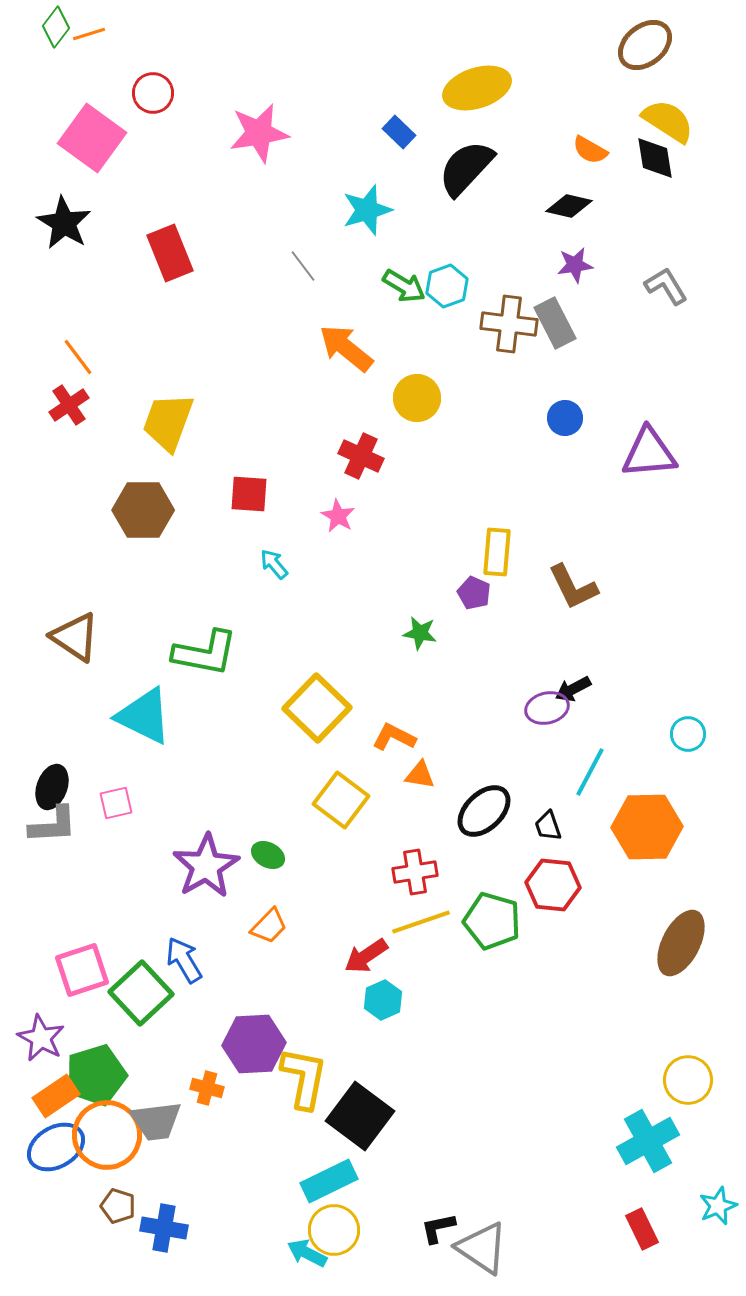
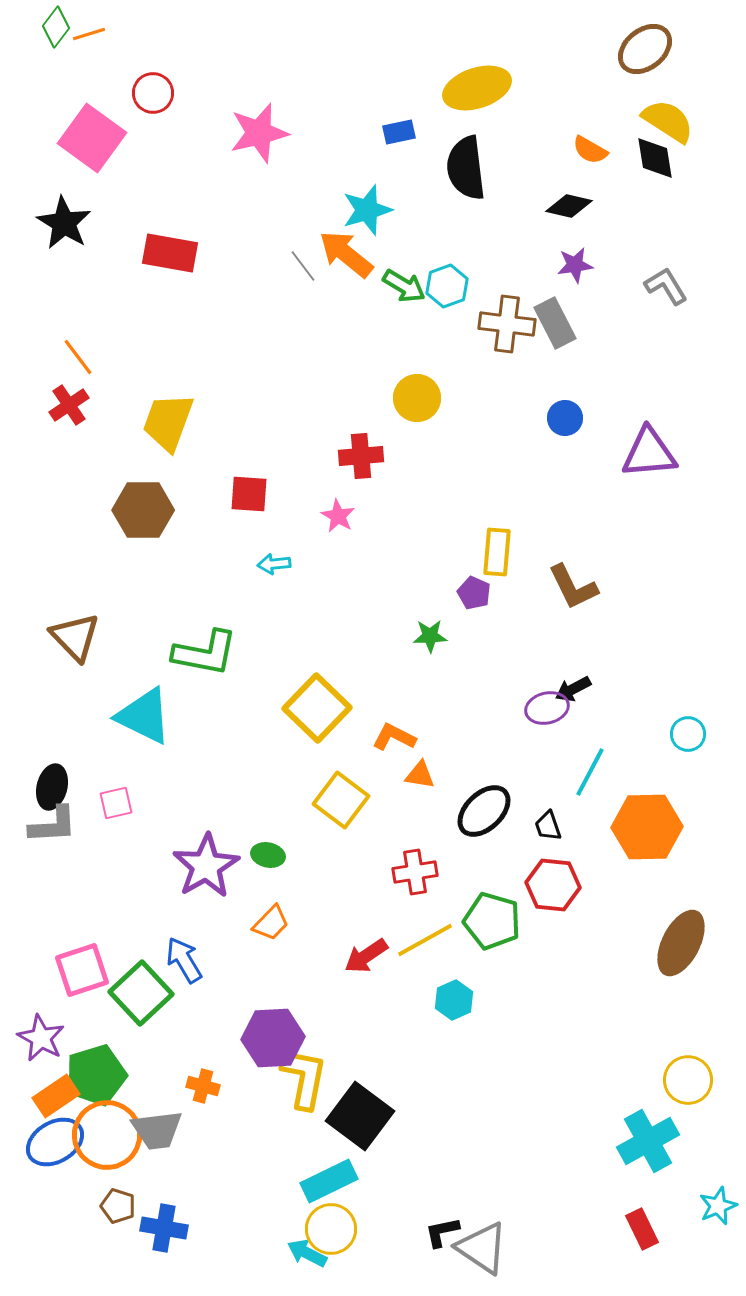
brown ellipse at (645, 45): moved 4 px down
blue rectangle at (399, 132): rotated 56 degrees counterclockwise
pink star at (259, 133): rotated 4 degrees counterclockwise
black semicircle at (466, 168): rotated 50 degrees counterclockwise
red rectangle at (170, 253): rotated 58 degrees counterclockwise
brown cross at (509, 324): moved 2 px left
orange arrow at (346, 348): moved 94 px up
red cross at (361, 456): rotated 30 degrees counterclockwise
cyan arrow at (274, 564): rotated 56 degrees counterclockwise
green star at (420, 633): moved 10 px right, 3 px down; rotated 12 degrees counterclockwise
brown triangle at (75, 637): rotated 12 degrees clockwise
black ellipse at (52, 787): rotated 6 degrees counterclockwise
green ellipse at (268, 855): rotated 16 degrees counterclockwise
yellow line at (421, 922): moved 4 px right, 18 px down; rotated 10 degrees counterclockwise
orange trapezoid at (269, 926): moved 2 px right, 3 px up
cyan hexagon at (383, 1000): moved 71 px right
purple hexagon at (254, 1044): moved 19 px right, 6 px up
orange cross at (207, 1088): moved 4 px left, 2 px up
gray trapezoid at (156, 1121): moved 1 px right, 9 px down
blue ellipse at (56, 1147): moved 1 px left, 5 px up
black L-shape at (438, 1228): moved 4 px right, 4 px down
yellow circle at (334, 1230): moved 3 px left, 1 px up
